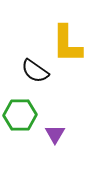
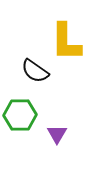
yellow L-shape: moved 1 px left, 2 px up
purple triangle: moved 2 px right
